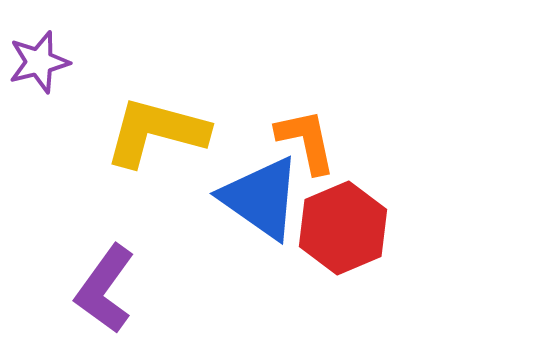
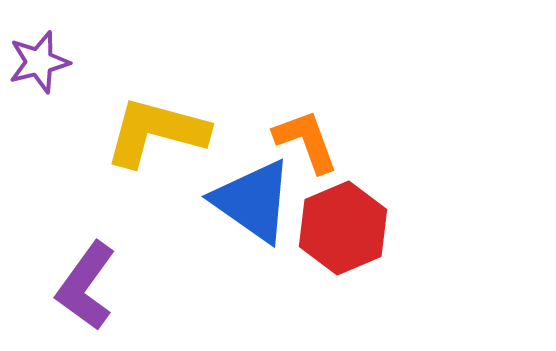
orange L-shape: rotated 8 degrees counterclockwise
blue triangle: moved 8 px left, 3 px down
purple L-shape: moved 19 px left, 3 px up
